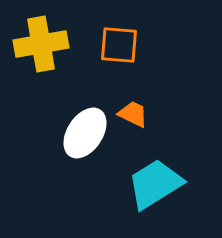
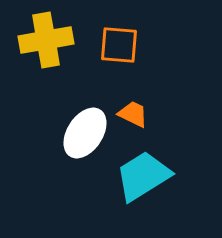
yellow cross: moved 5 px right, 4 px up
cyan trapezoid: moved 12 px left, 8 px up
